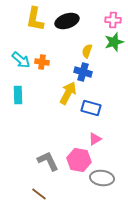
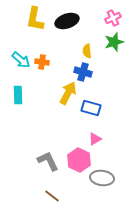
pink cross: moved 2 px up; rotated 28 degrees counterclockwise
yellow semicircle: rotated 24 degrees counterclockwise
pink hexagon: rotated 15 degrees clockwise
brown line: moved 13 px right, 2 px down
